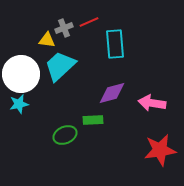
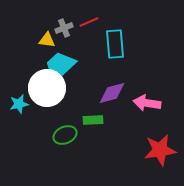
white circle: moved 26 px right, 14 px down
pink arrow: moved 5 px left
